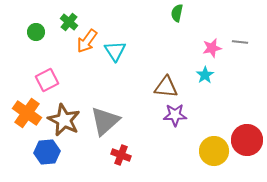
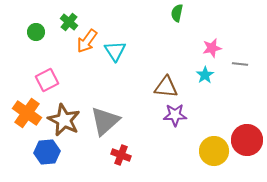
gray line: moved 22 px down
